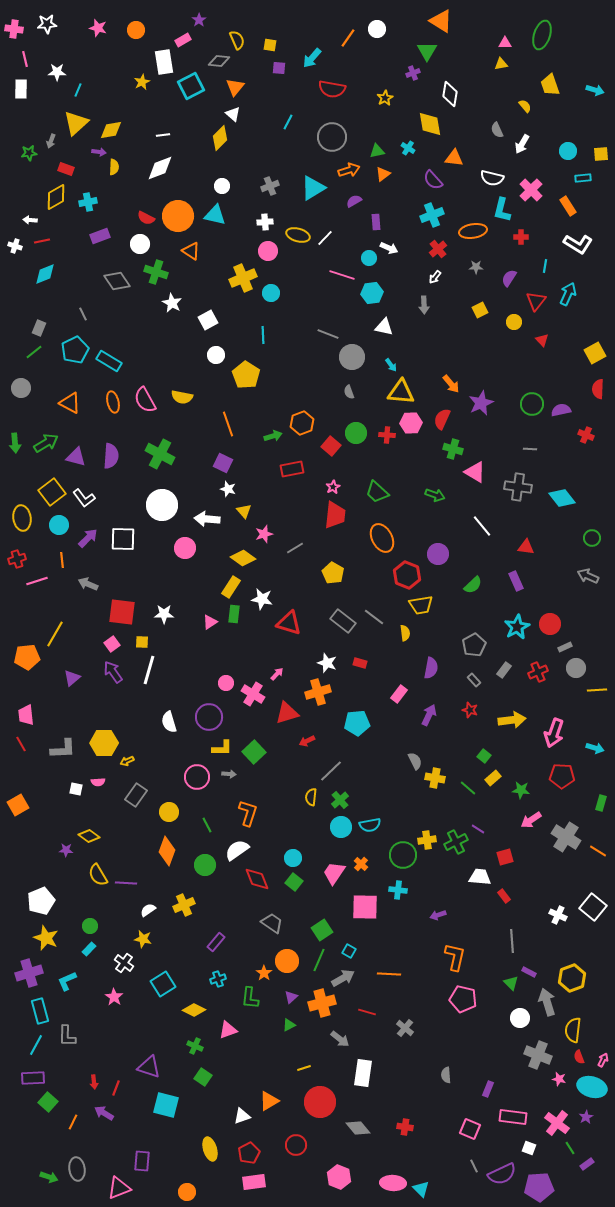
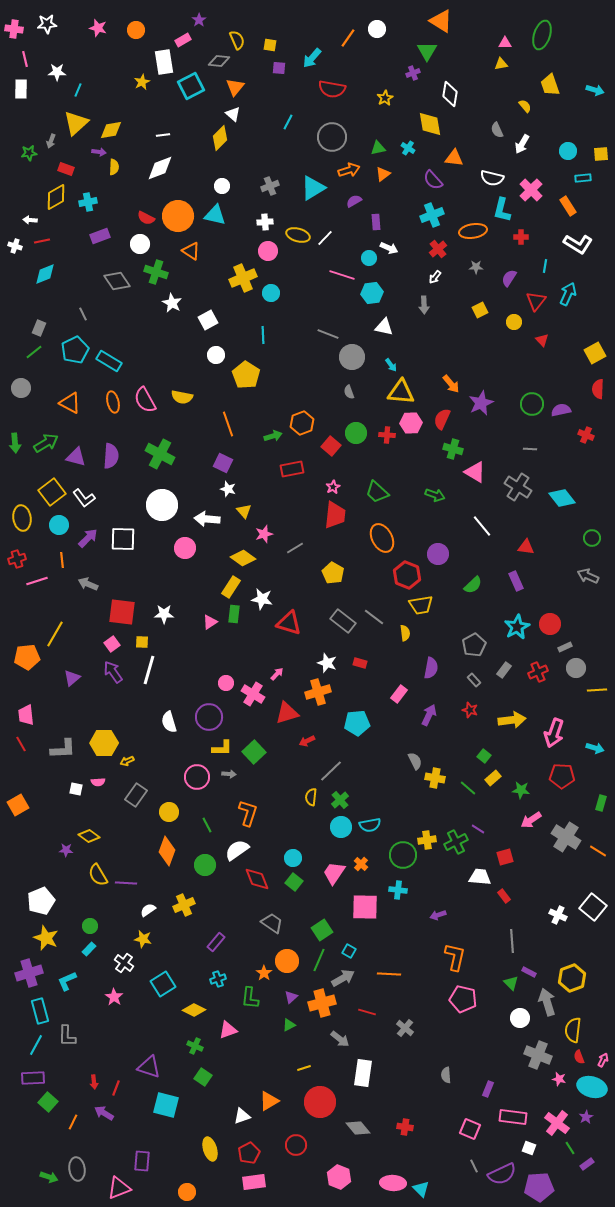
green triangle at (377, 151): moved 1 px right, 3 px up
gray cross at (518, 487): rotated 24 degrees clockwise
